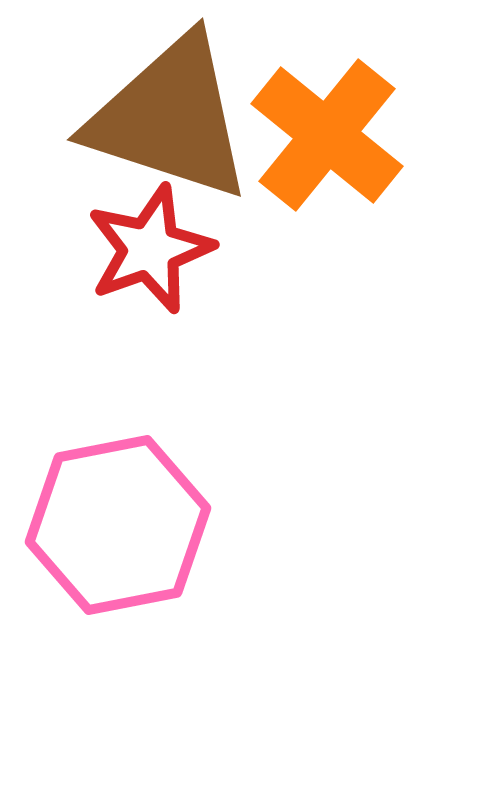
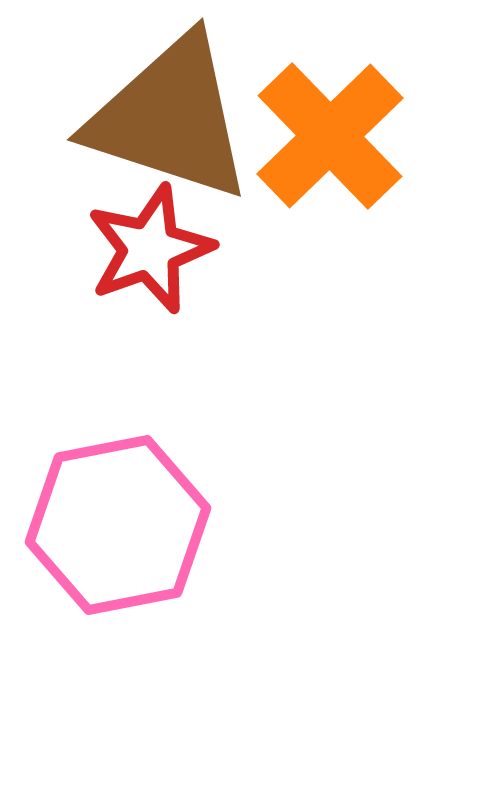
orange cross: moved 3 px right, 1 px down; rotated 7 degrees clockwise
